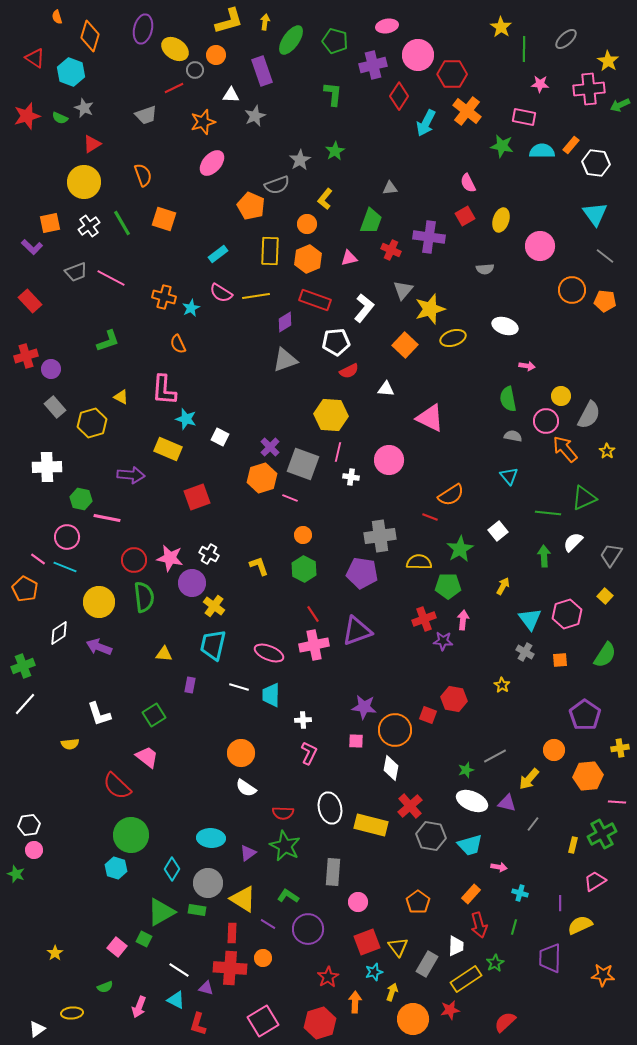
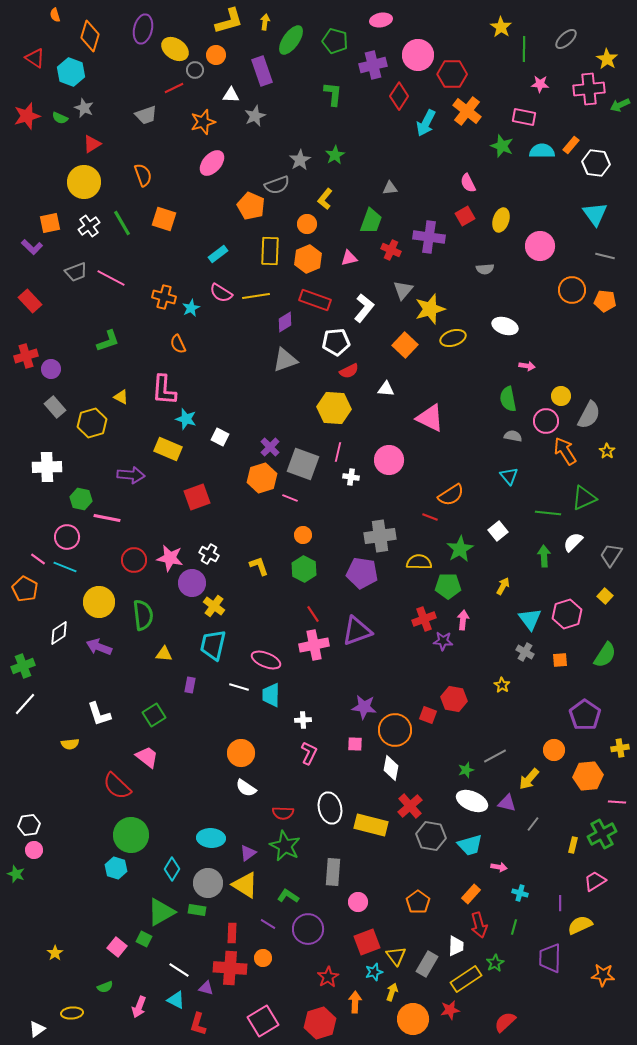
orange semicircle at (57, 17): moved 2 px left, 2 px up
pink ellipse at (387, 26): moved 6 px left, 6 px up
yellow star at (608, 61): moved 1 px left, 2 px up
green star at (502, 146): rotated 10 degrees clockwise
green star at (335, 151): moved 4 px down
gray line at (605, 256): rotated 24 degrees counterclockwise
yellow hexagon at (331, 415): moved 3 px right, 7 px up
orange arrow at (565, 449): moved 2 px down; rotated 8 degrees clockwise
green semicircle at (144, 597): moved 1 px left, 18 px down
pink ellipse at (269, 653): moved 3 px left, 7 px down
pink square at (356, 741): moved 1 px left, 3 px down
yellow triangle at (243, 899): moved 2 px right, 14 px up
yellow triangle at (398, 947): moved 2 px left, 9 px down
